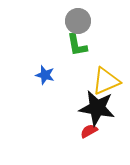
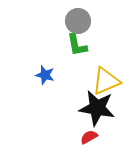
red semicircle: moved 6 px down
